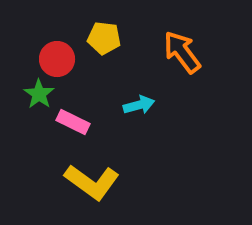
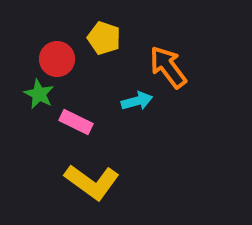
yellow pentagon: rotated 12 degrees clockwise
orange arrow: moved 14 px left, 15 px down
green star: rotated 8 degrees counterclockwise
cyan arrow: moved 2 px left, 4 px up
pink rectangle: moved 3 px right
